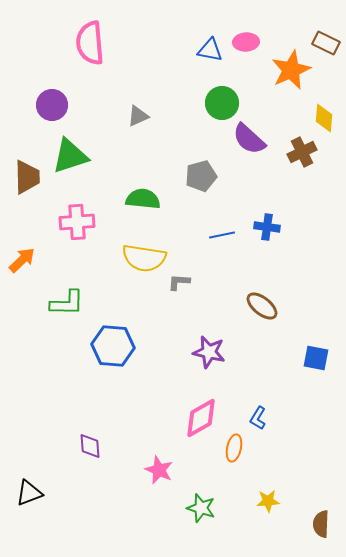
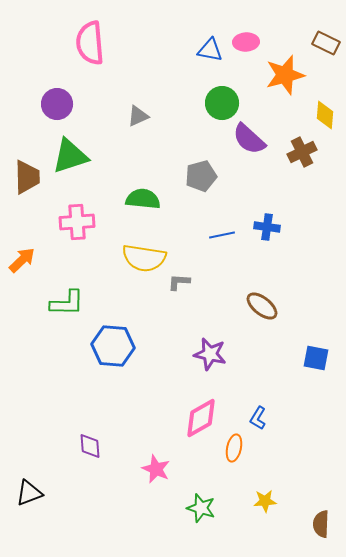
orange star: moved 6 px left, 5 px down; rotated 9 degrees clockwise
purple circle: moved 5 px right, 1 px up
yellow diamond: moved 1 px right, 3 px up
purple star: moved 1 px right, 2 px down
pink star: moved 3 px left, 1 px up
yellow star: moved 3 px left
